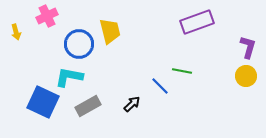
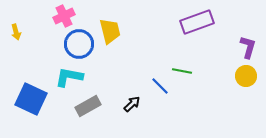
pink cross: moved 17 px right
blue square: moved 12 px left, 3 px up
